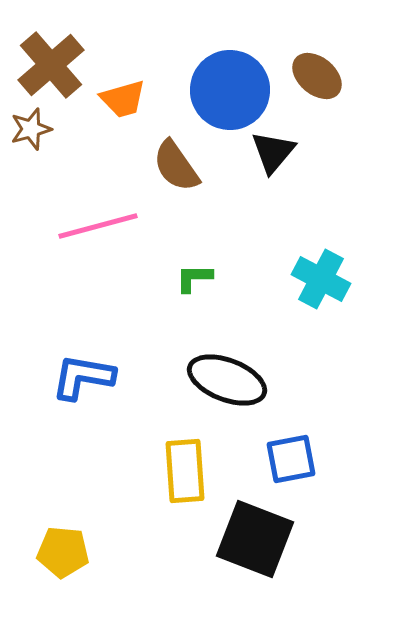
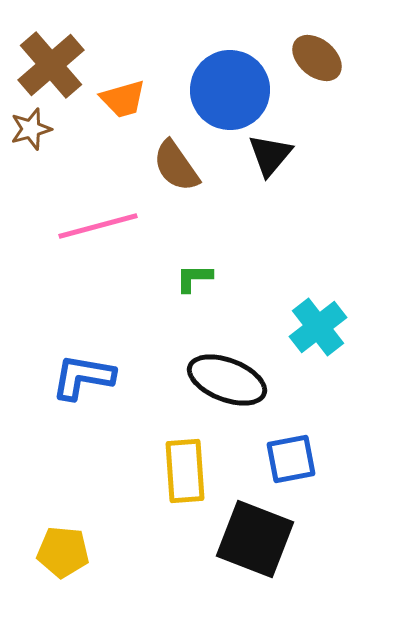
brown ellipse: moved 18 px up
black triangle: moved 3 px left, 3 px down
cyan cross: moved 3 px left, 48 px down; rotated 24 degrees clockwise
